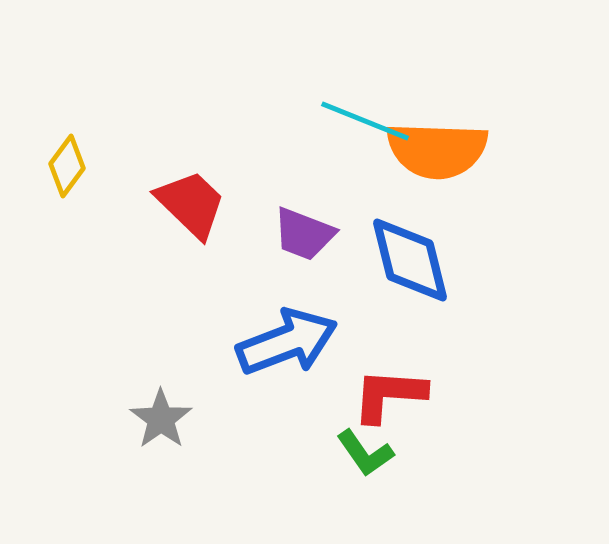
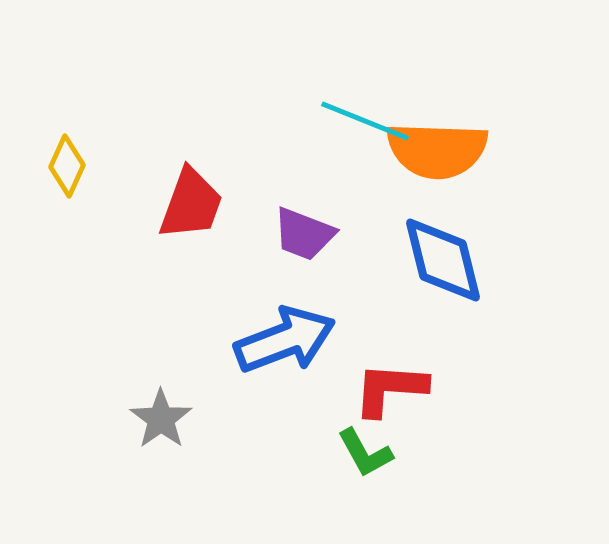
yellow diamond: rotated 12 degrees counterclockwise
red trapezoid: rotated 66 degrees clockwise
blue diamond: moved 33 px right
blue arrow: moved 2 px left, 2 px up
red L-shape: moved 1 px right, 6 px up
green L-shape: rotated 6 degrees clockwise
